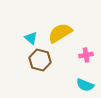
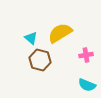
cyan semicircle: moved 2 px right
